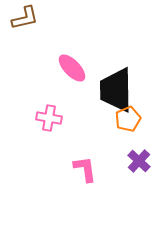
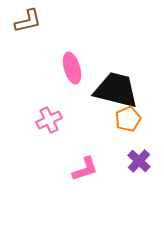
brown L-shape: moved 3 px right, 3 px down
pink ellipse: rotated 28 degrees clockwise
black trapezoid: rotated 105 degrees clockwise
pink cross: moved 2 px down; rotated 35 degrees counterclockwise
pink L-shape: rotated 80 degrees clockwise
